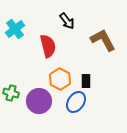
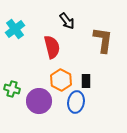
brown L-shape: rotated 36 degrees clockwise
red semicircle: moved 4 px right, 1 px down
orange hexagon: moved 1 px right, 1 px down
green cross: moved 1 px right, 4 px up
blue ellipse: rotated 25 degrees counterclockwise
